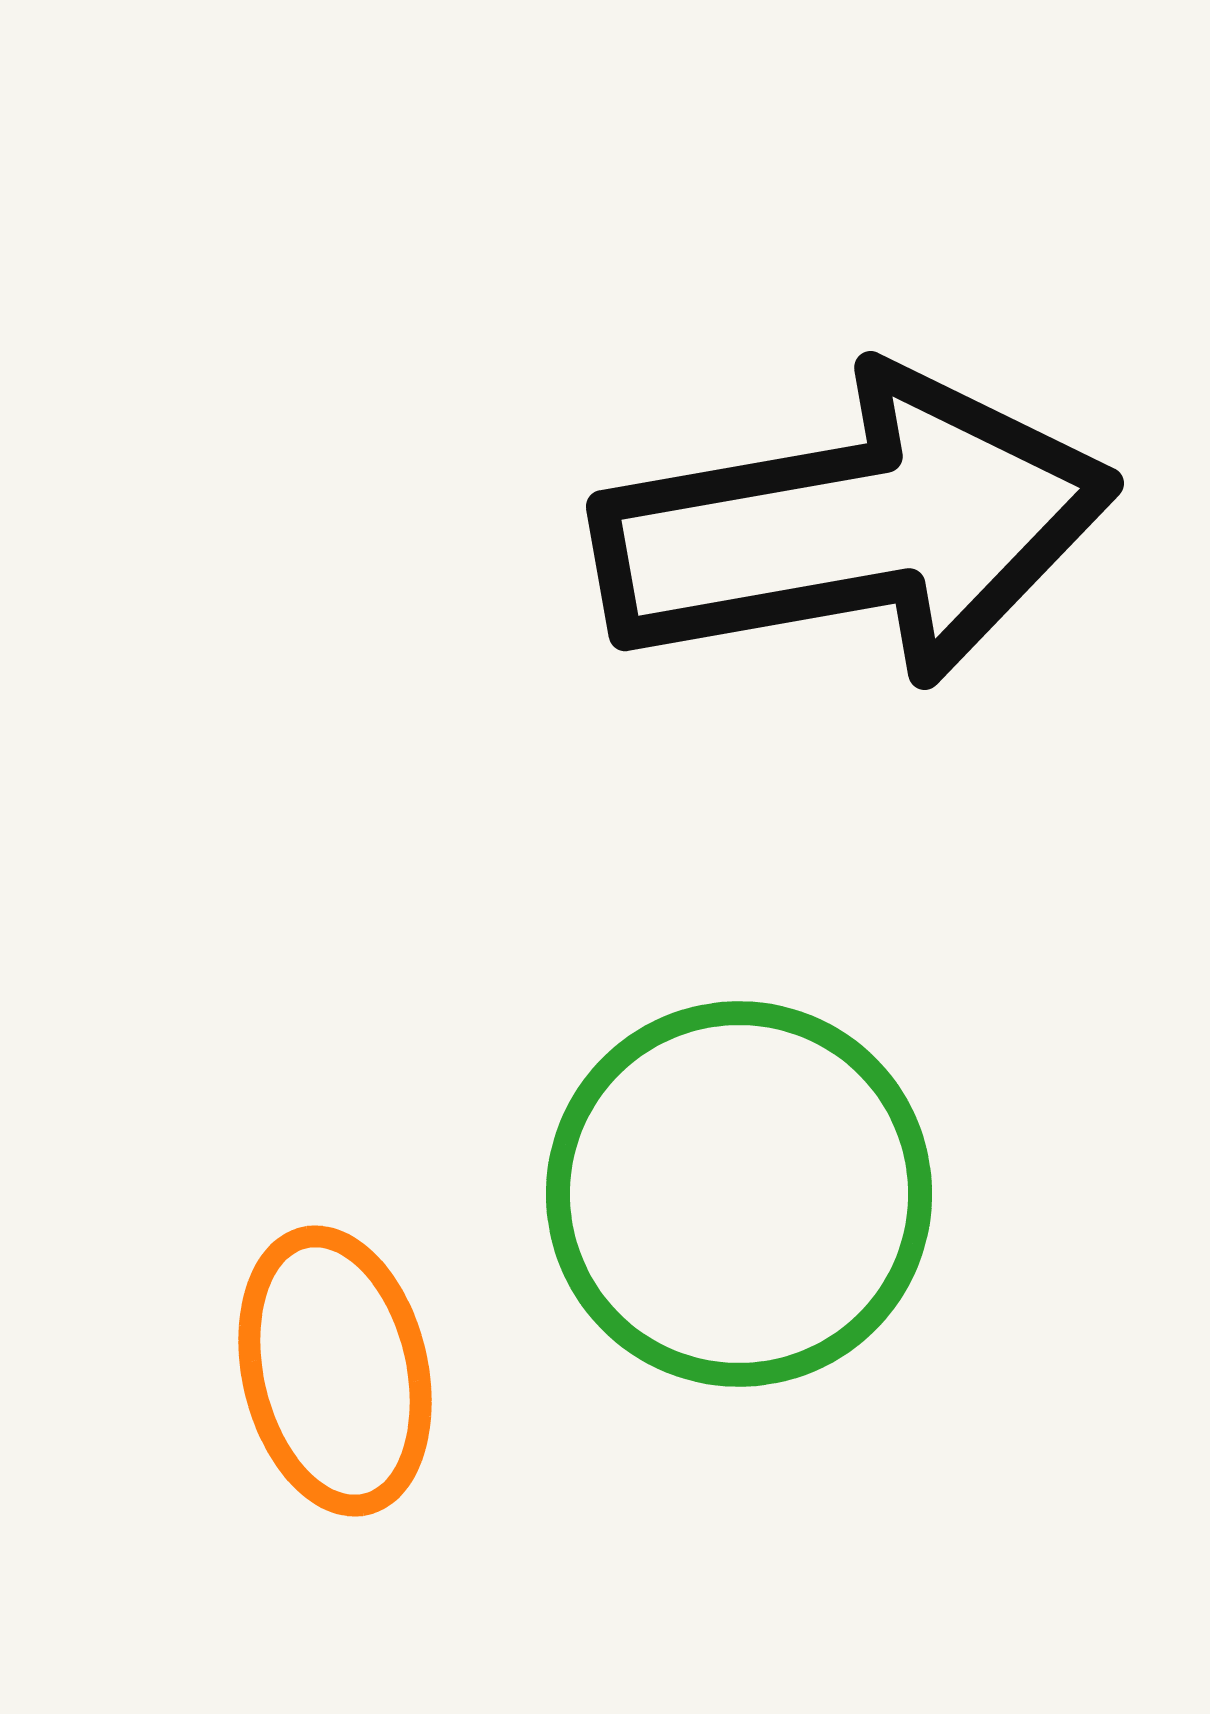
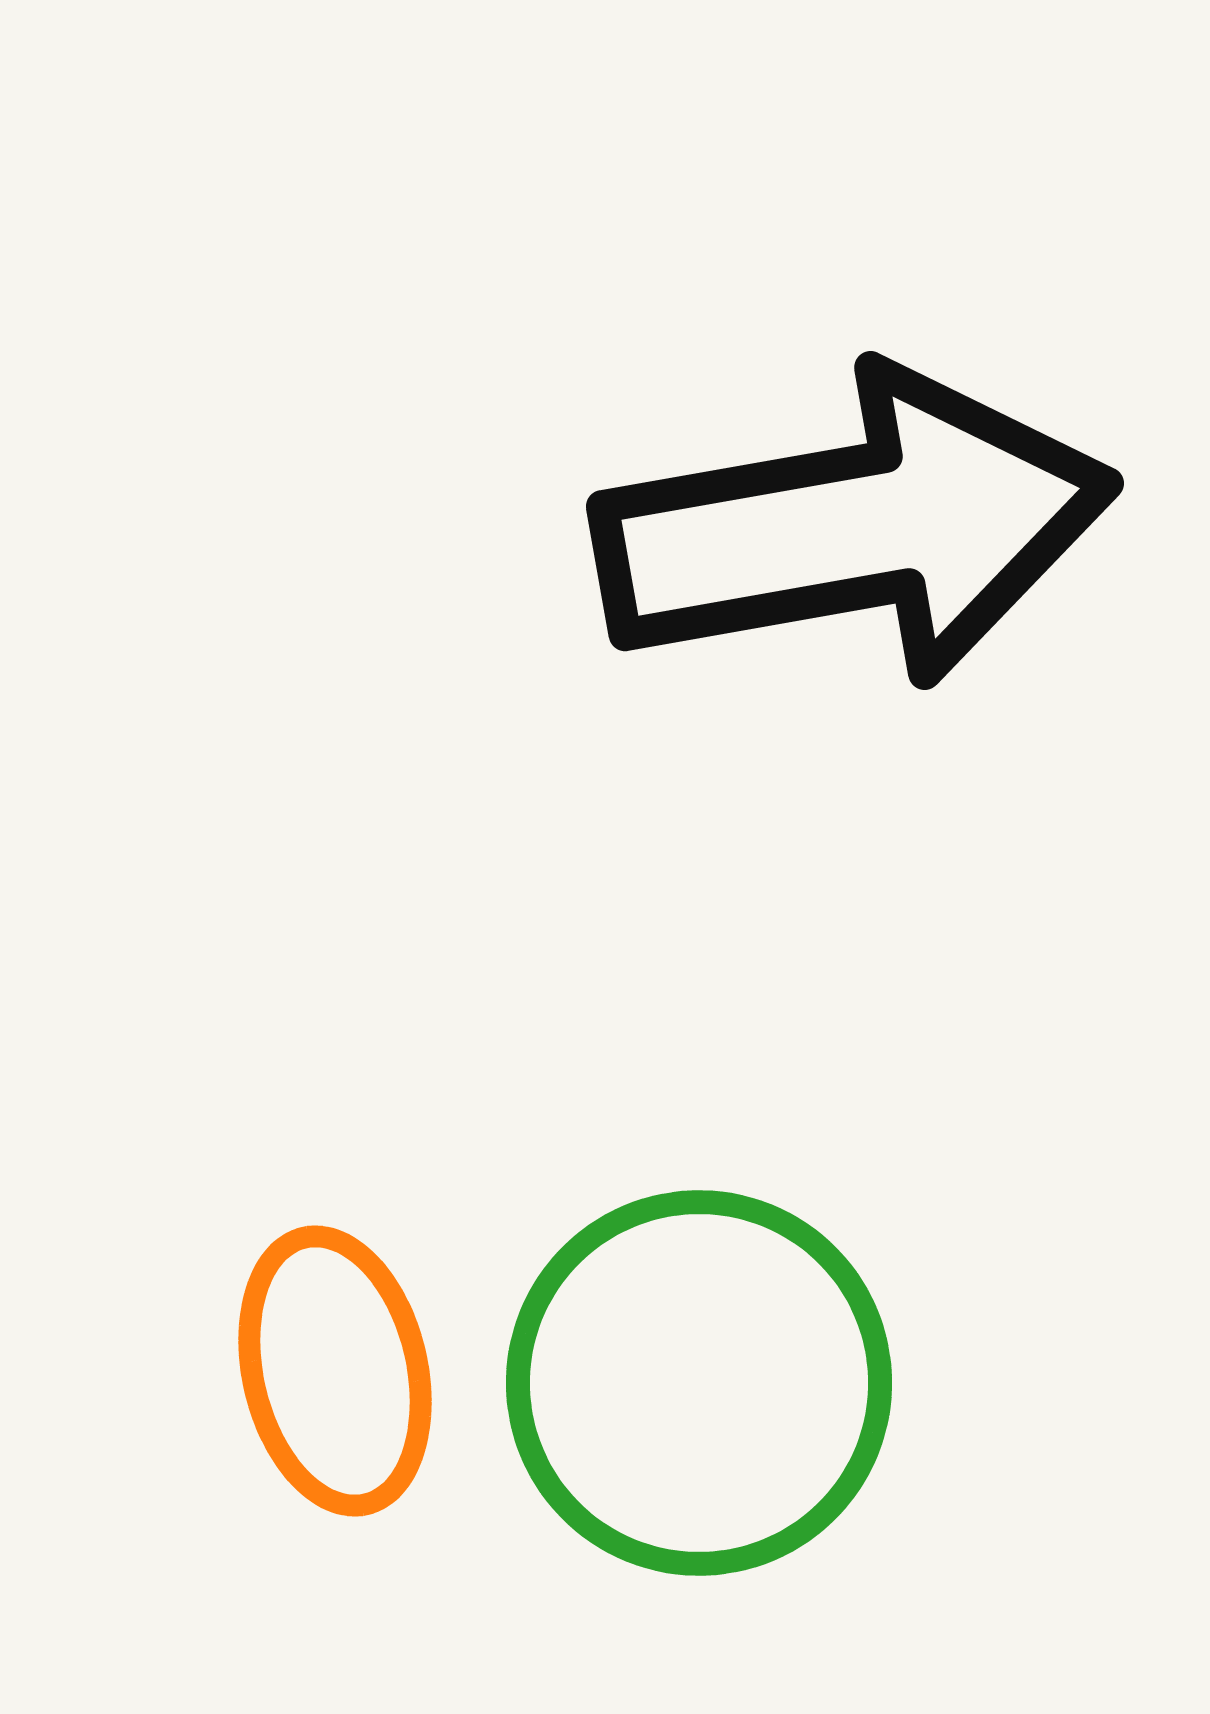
green circle: moved 40 px left, 189 px down
